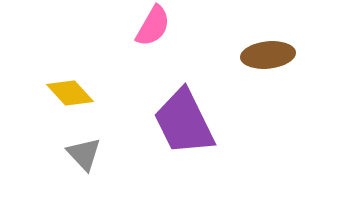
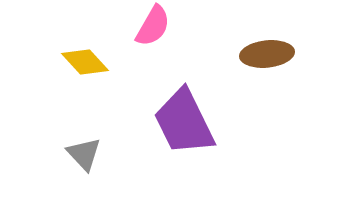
brown ellipse: moved 1 px left, 1 px up
yellow diamond: moved 15 px right, 31 px up
